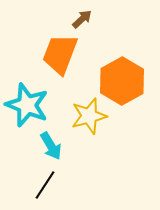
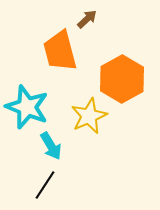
brown arrow: moved 5 px right
orange trapezoid: moved 3 px up; rotated 36 degrees counterclockwise
orange hexagon: moved 2 px up
cyan star: moved 2 px down
yellow star: rotated 9 degrees counterclockwise
